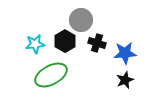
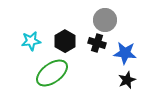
gray circle: moved 24 px right
cyan star: moved 4 px left, 3 px up
blue star: rotated 10 degrees clockwise
green ellipse: moved 1 px right, 2 px up; rotated 8 degrees counterclockwise
black star: moved 2 px right
